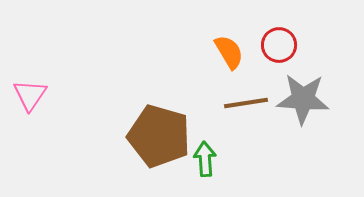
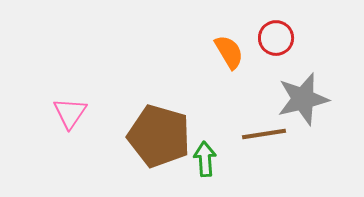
red circle: moved 3 px left, 7 px up
pink triangle: moved 40 px right, 18 px down
gray star: rotated 18 degrees counterclockwise
brown line: moved 18 px right, 31 px down
